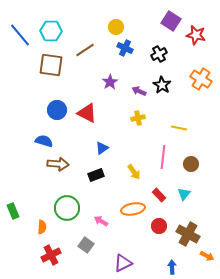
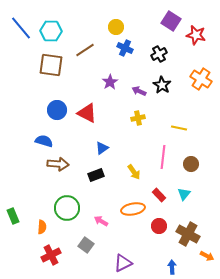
blue line: moved 1 px right, 7 px up
green rectangle: moved 5 px down
